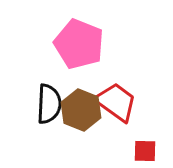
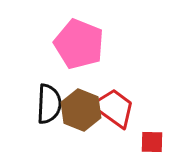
red trapezoid: moved 2 px left, 6 px down
red square: moved 7 px right, 9 px up
